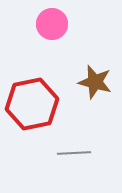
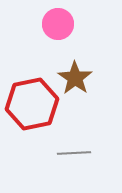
pink circle: moved 6 px right
brown star: moved 20 px left, 4 px up; rotated 20 degrees clockwise
